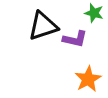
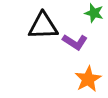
black triangle: rotated 16 degrees clockwise
purple L-shape: moved 3 px down; rotated 20 degrees clockwise
